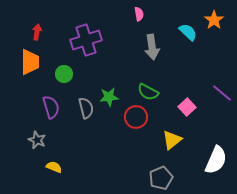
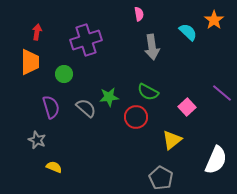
gray semicircle: rotated 35 degrees counterclockwise
gray pentagon: rotated 20 degrees counterclockwise
